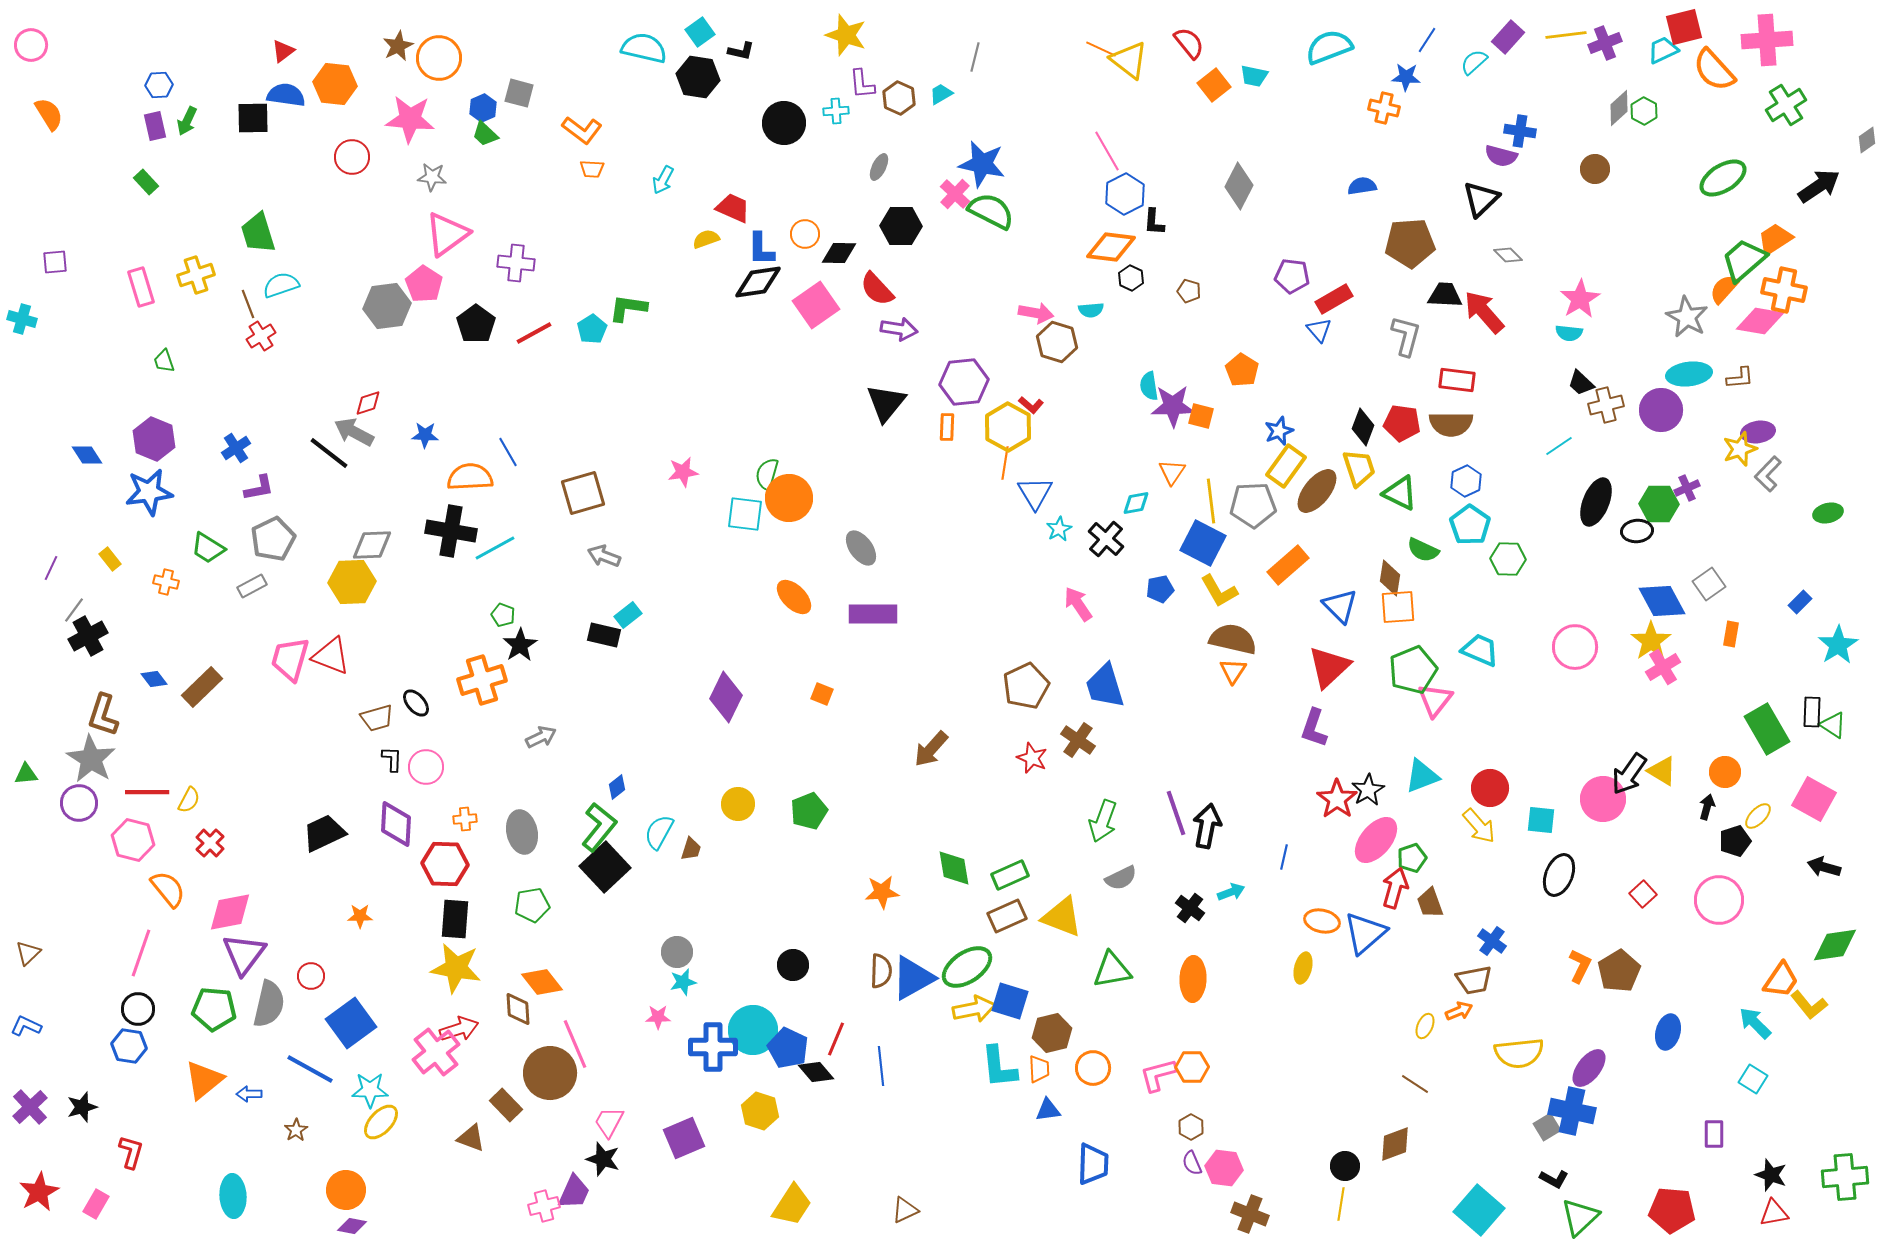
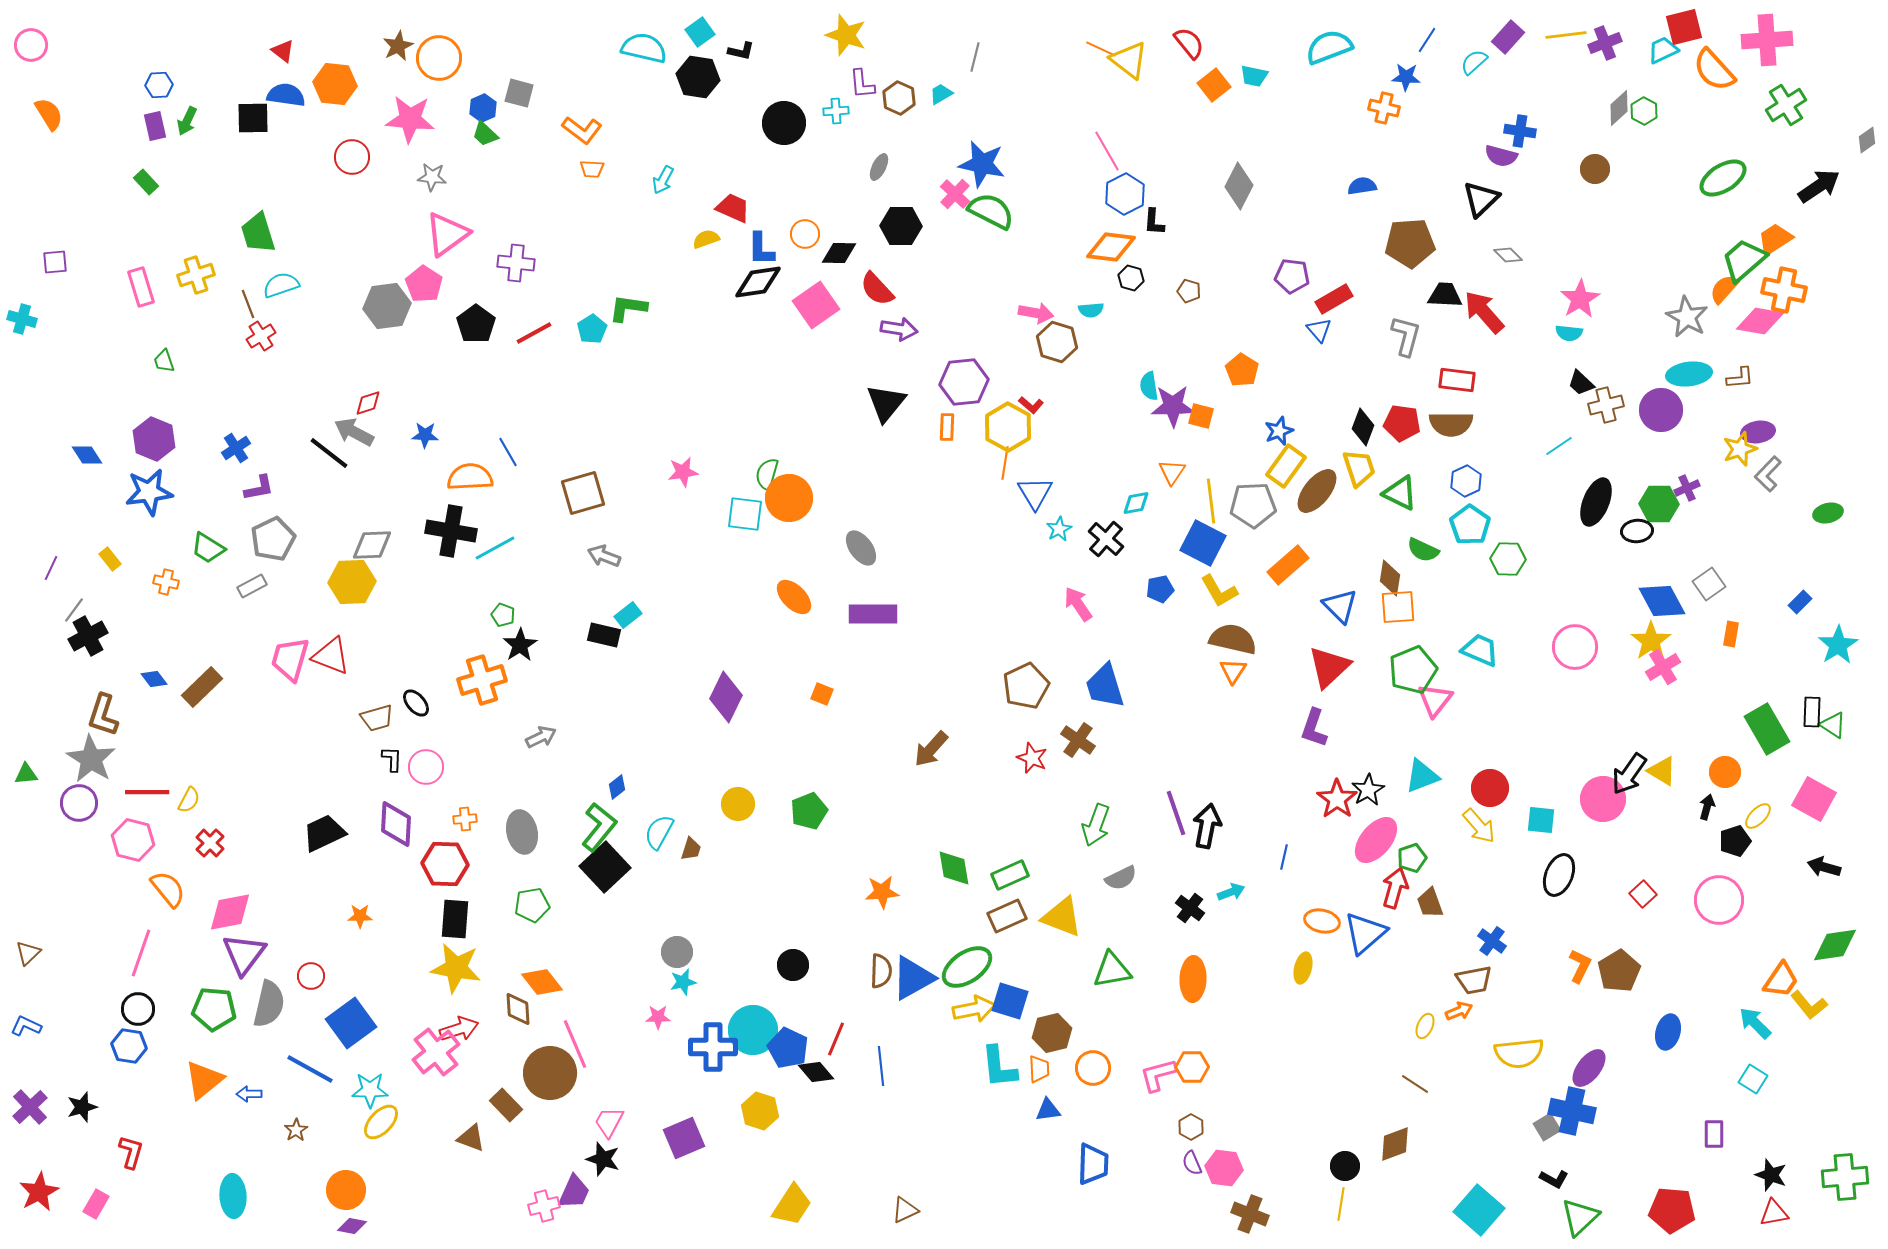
red triangle at (283, 51): rotated 45 degrees counterclockwise
black hexagon at (1131, 278): rotated 10 degrees counterclockwise
green arrow at (1103, 821): moved 7 px left, 4 px down
